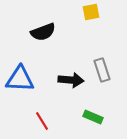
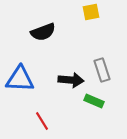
green rectangle: moved 1 px right, 16 px up
